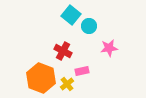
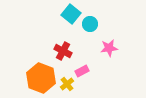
cyan square: moved 1 px up
cyan circle: moved 1 px right, 2 px up
pink rectangle: rotated 16 degrees counterclockwise
